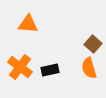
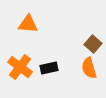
black rectangle: moved 1 px left, 2 px up
